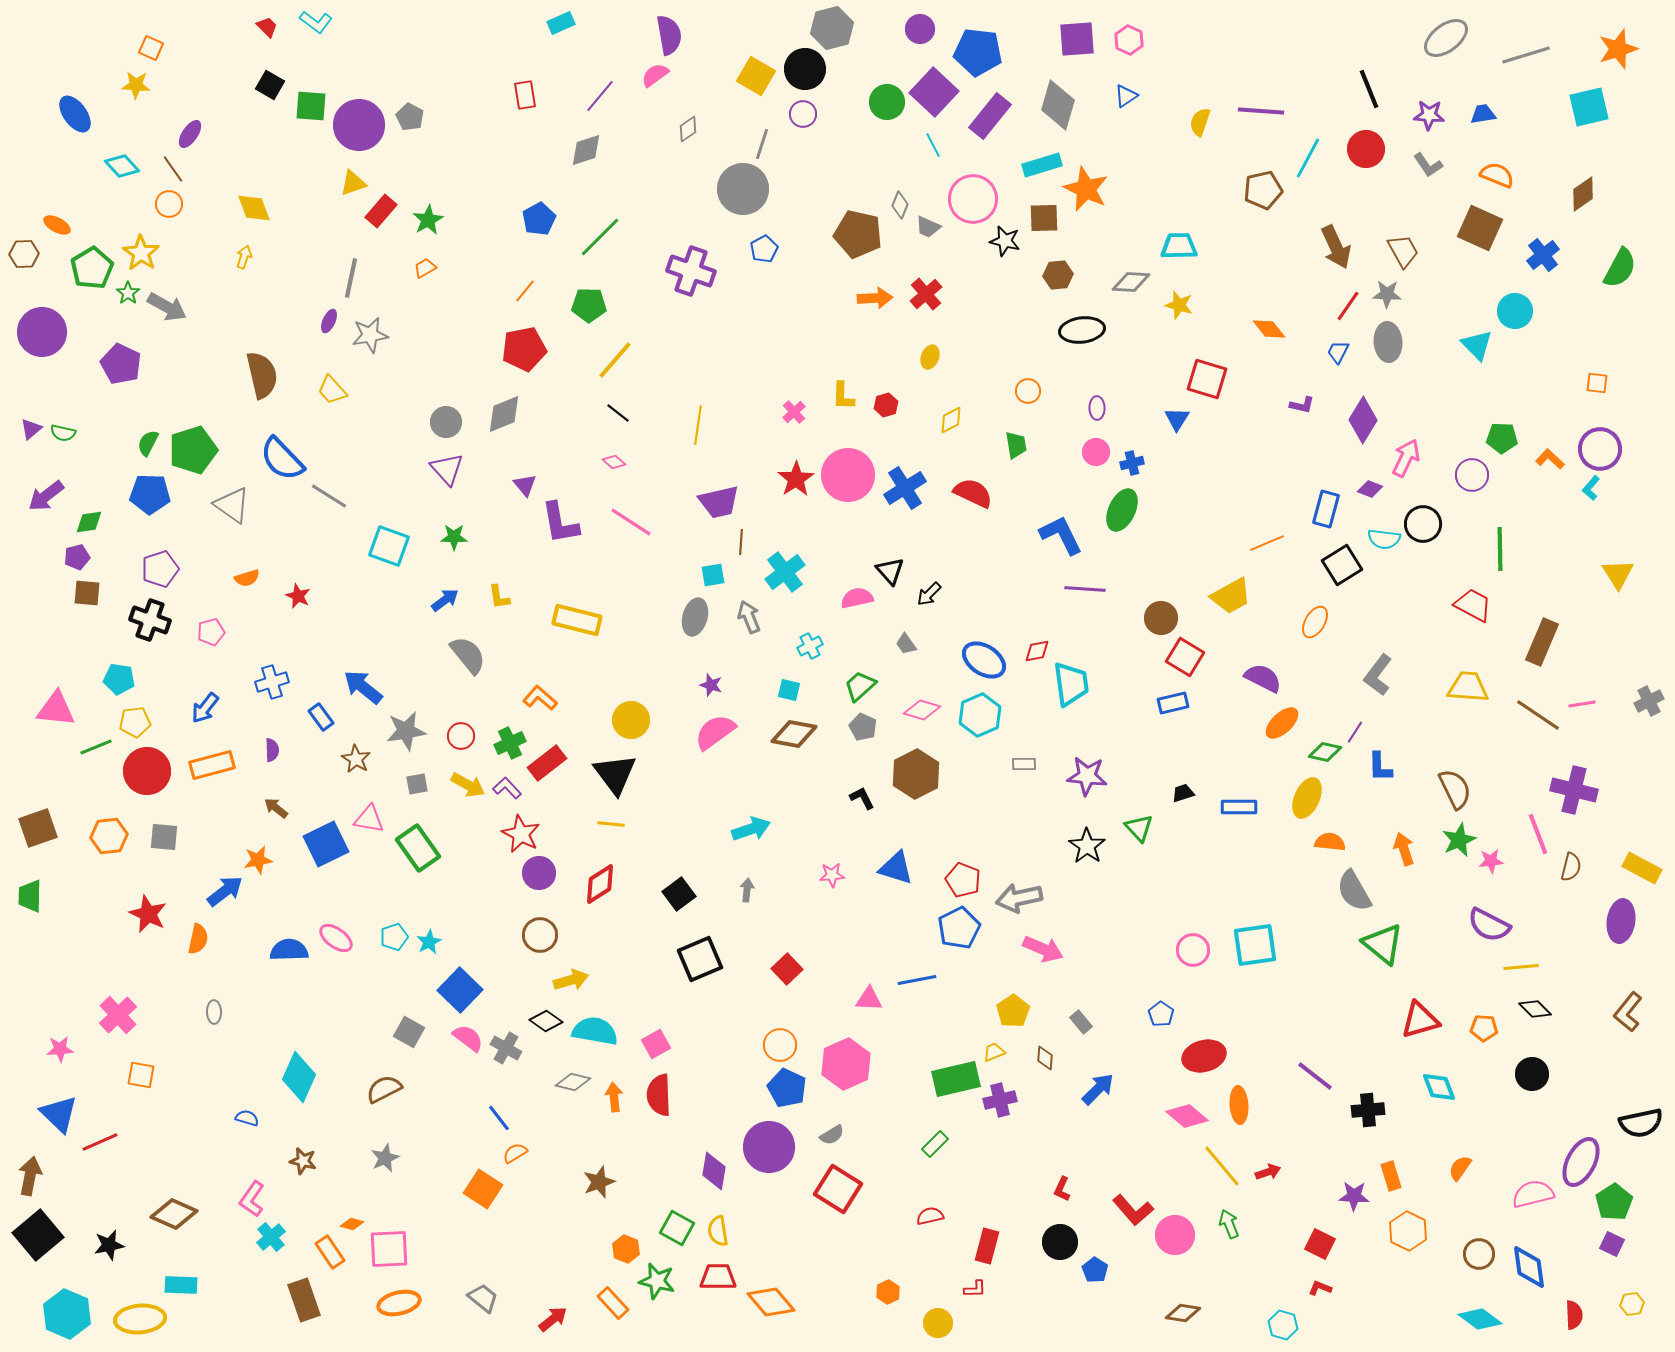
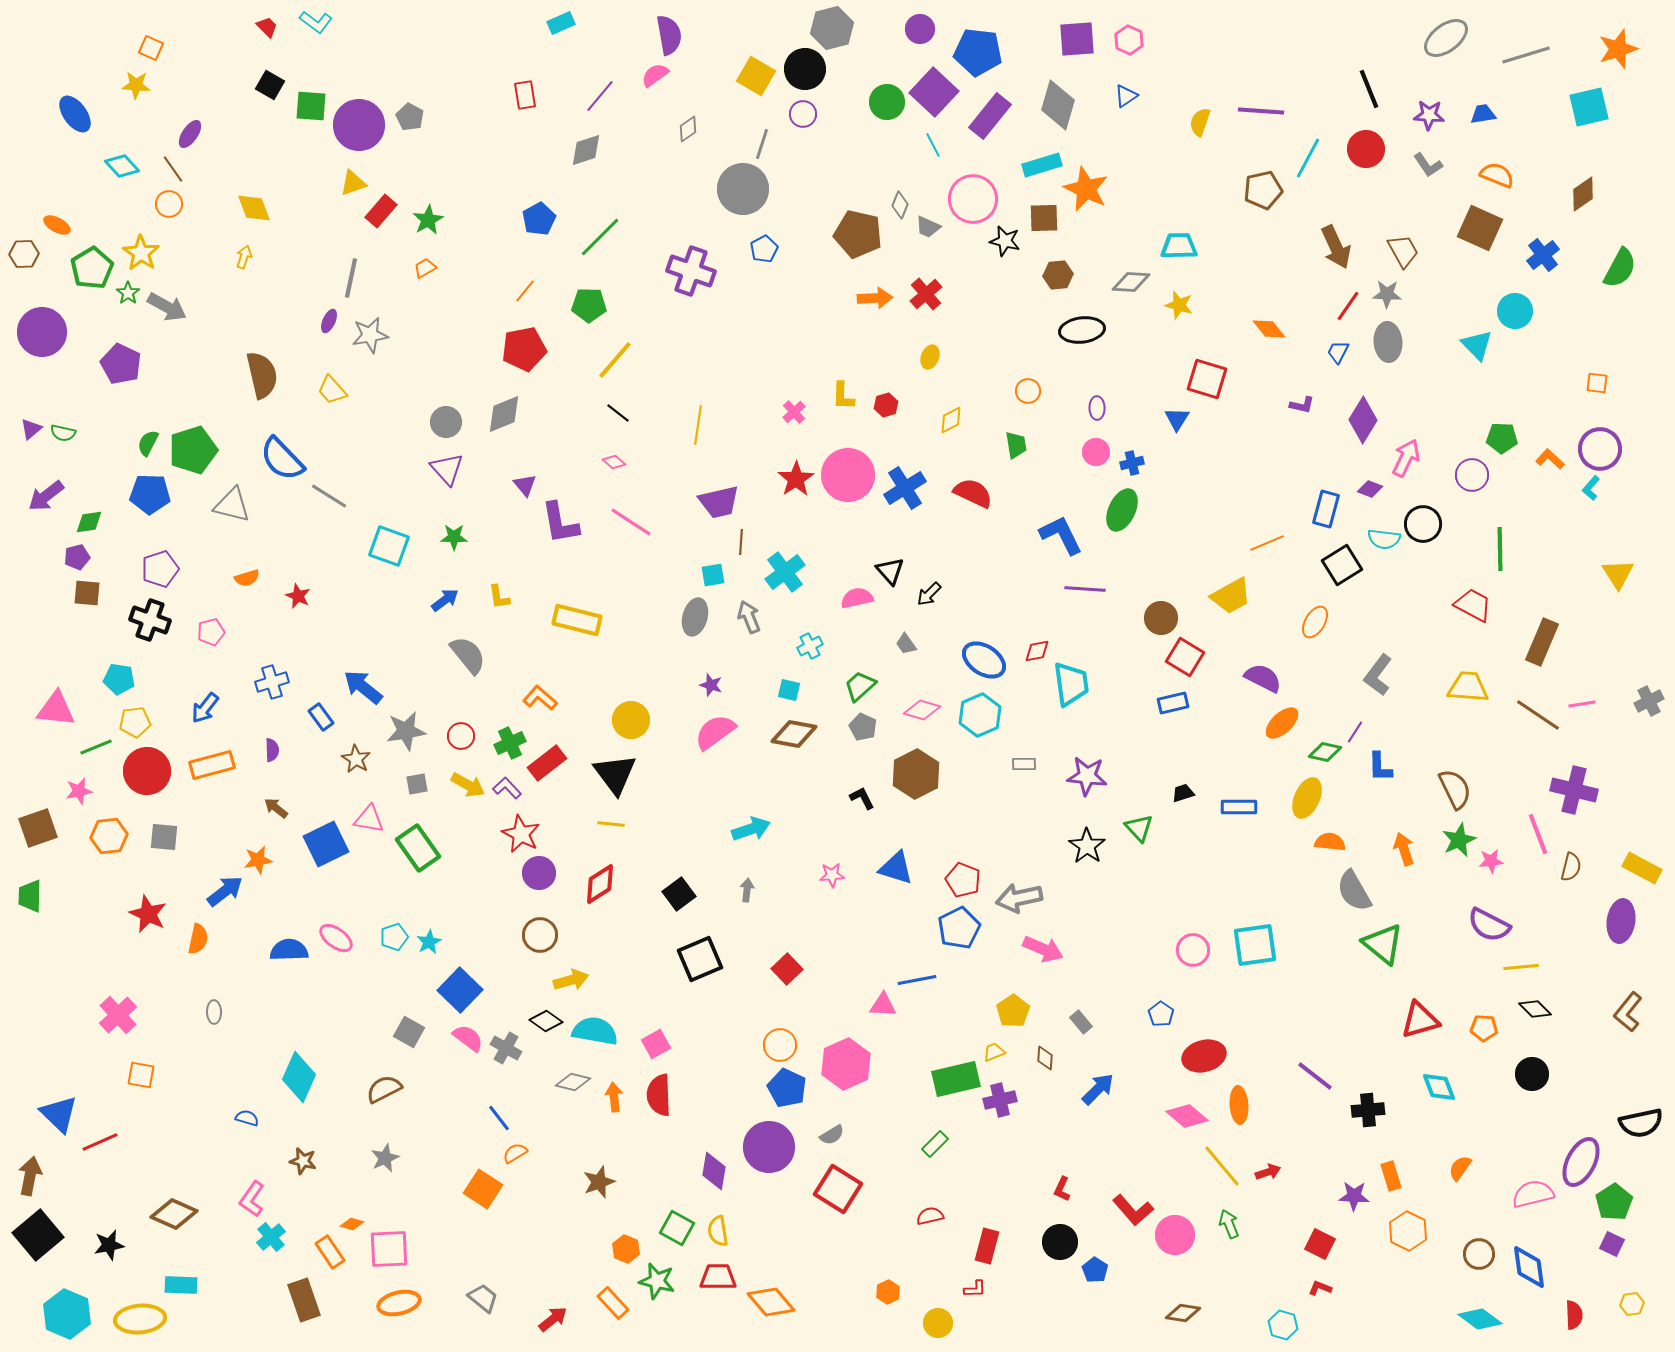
gray triangle at (232, 505): rotated 21 degrees counterclockwise
pink triangle at (869, 999): moved 14 px right, 6 px down
pink star at (60, 1049): moved 19 px right, 258 px up; rotated 8 degrees counterclockwise
